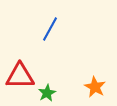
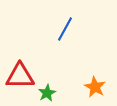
blue line: moved 15 px right
